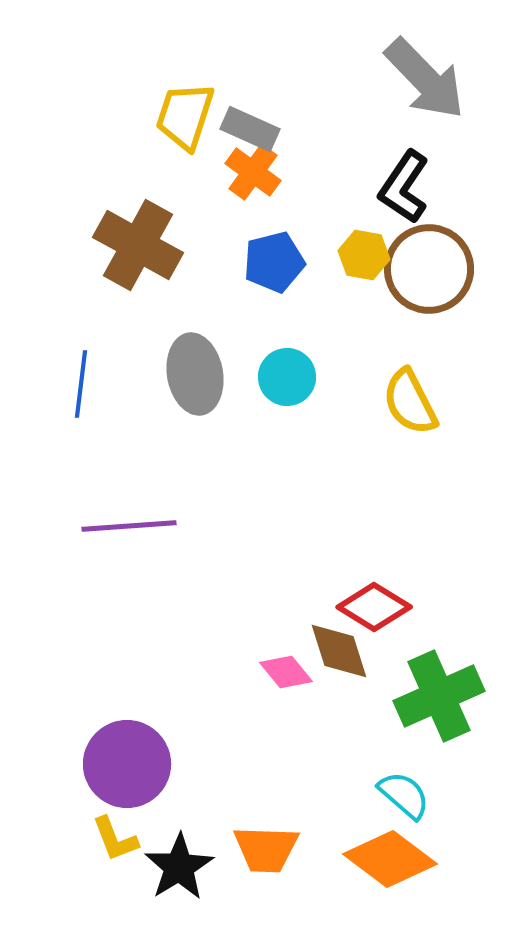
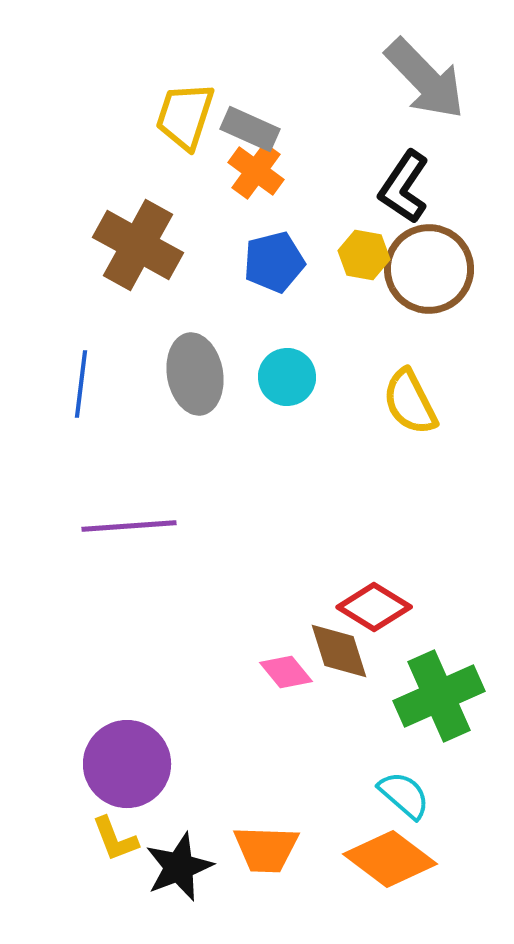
orange cross: moved 3 px right, 1 px up
black star: rotated 10 degrees clockwise
